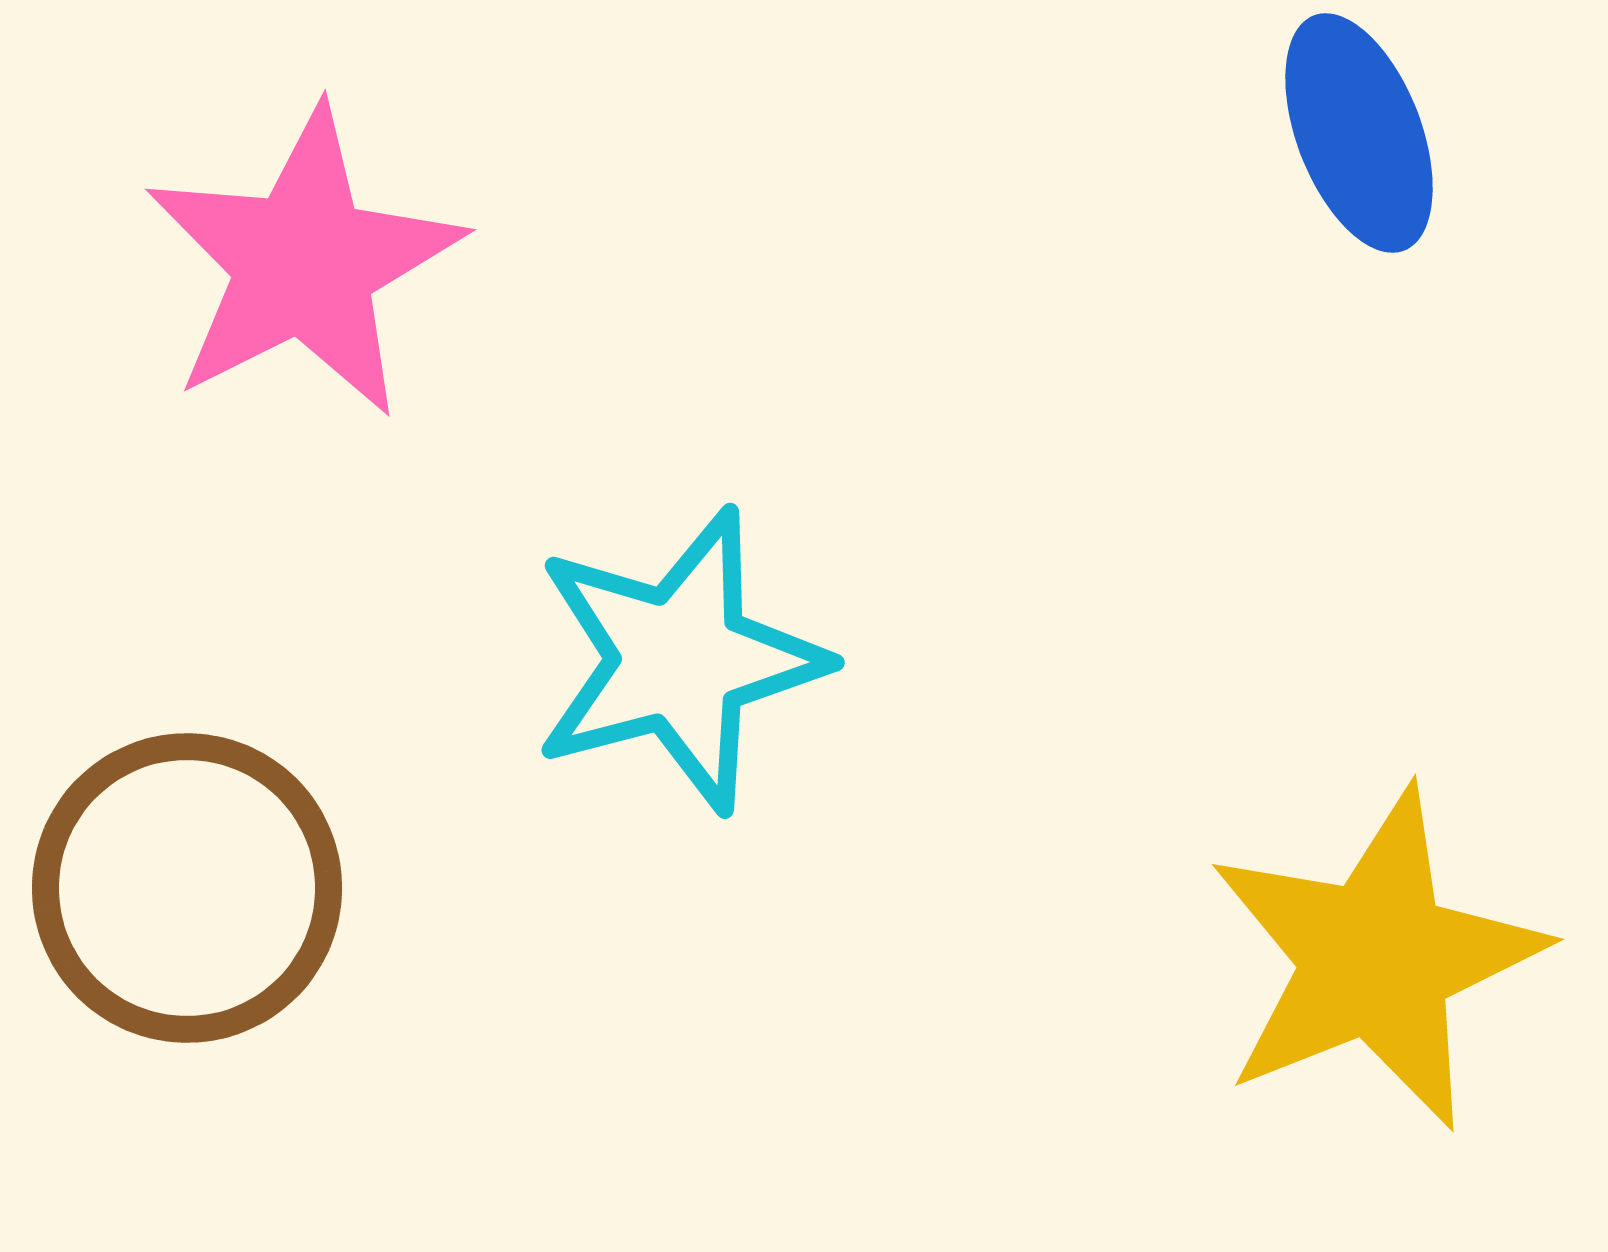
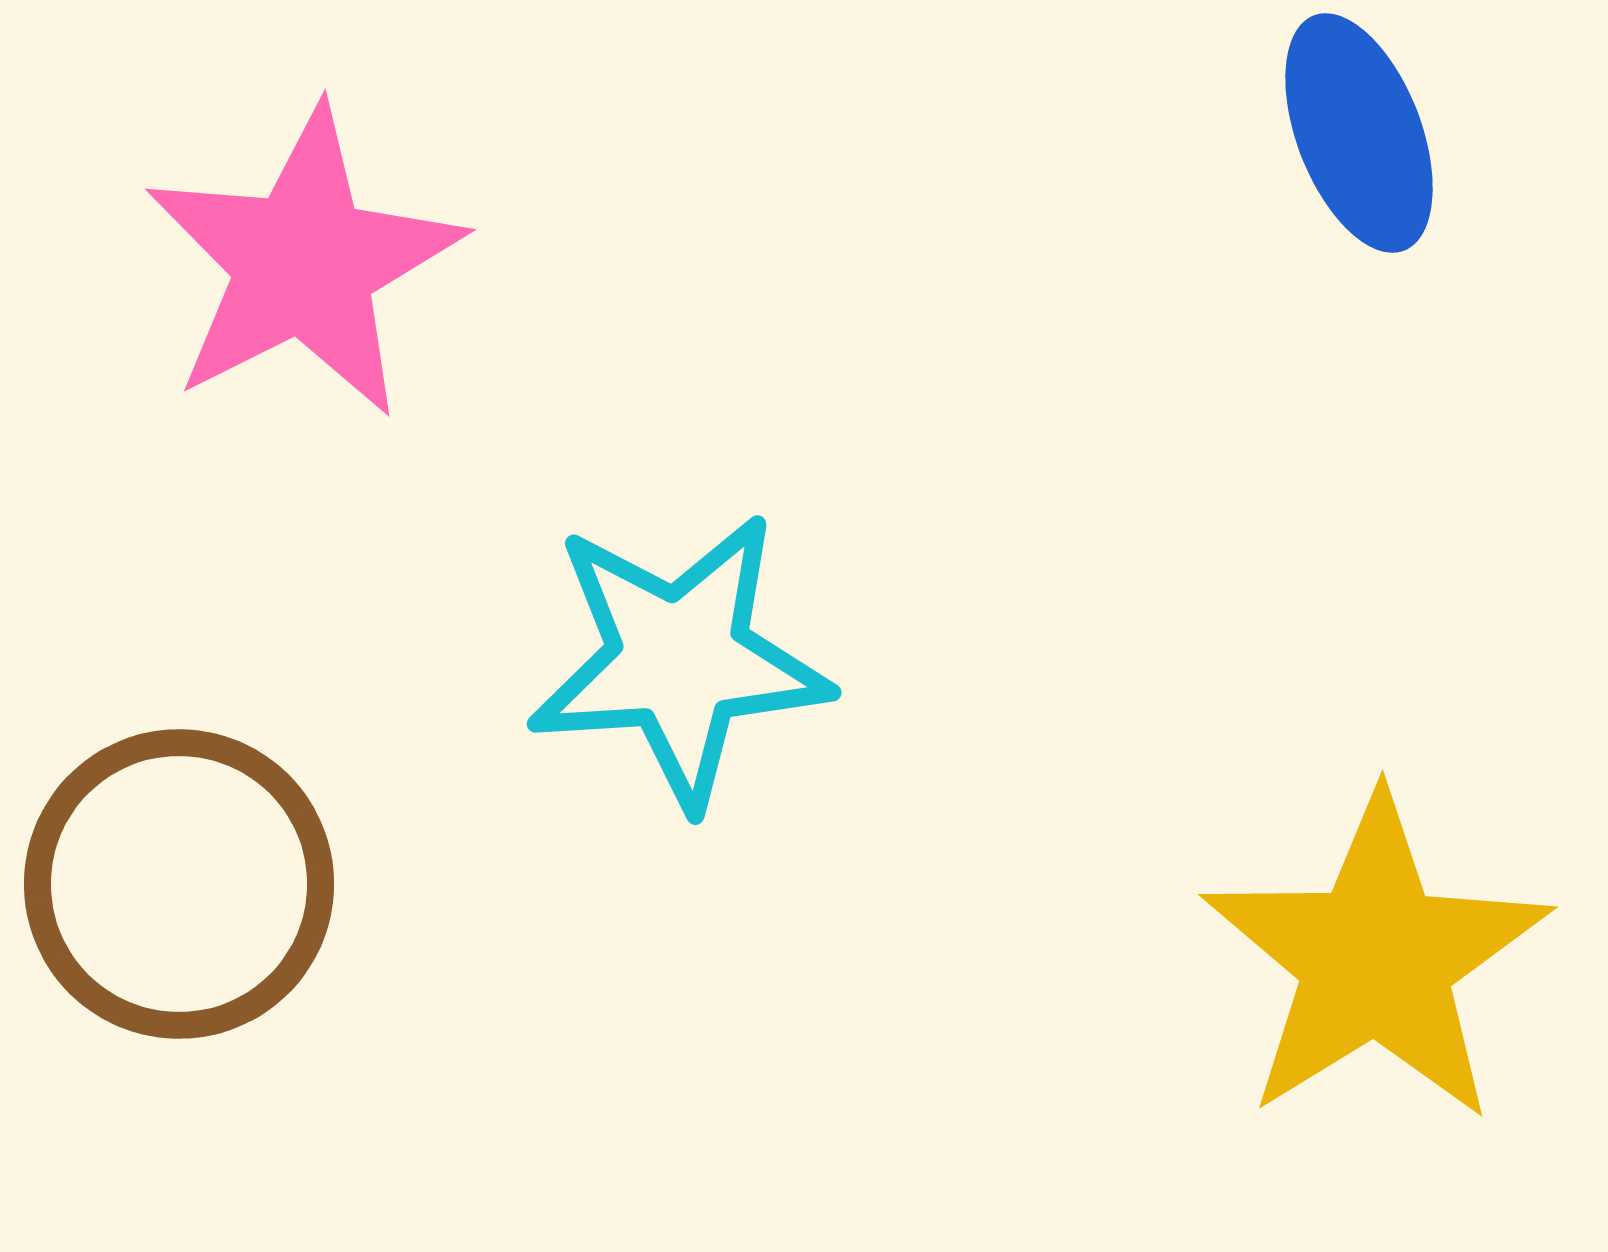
cyan star: rotated 11 degrees clockwise
brown circle: moved 8 px left, 4 px up
yellow star: rotated 10 degrees counterclockwise
